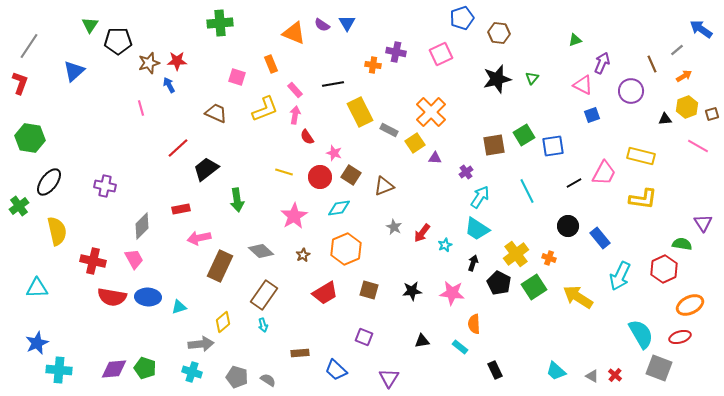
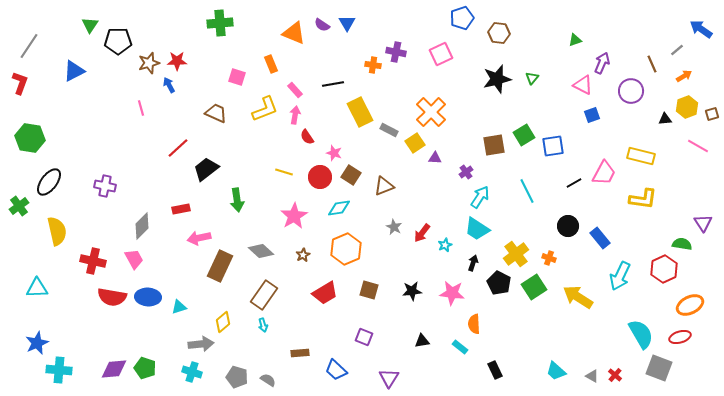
blue triangle at (74, 71): rotated 15 degrees clockwise
